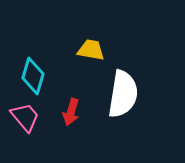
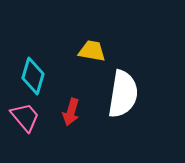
yellow trapezoid: moved 1 px right, 1 px down
